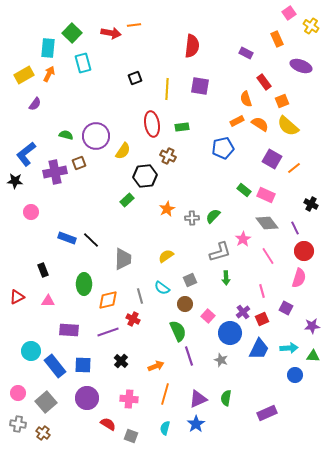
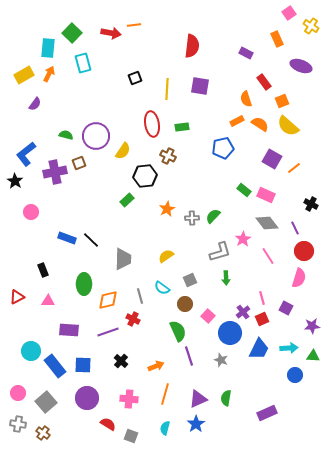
black star at (15, 181): rotated 28 degrees clockwise
pink line at (262, 291): moved 7 px down
